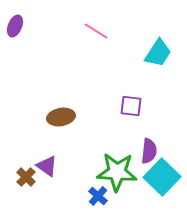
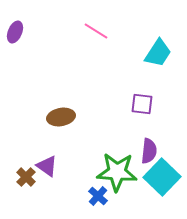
purple ellipse: moved 6 px down
purple square: moved 11 px right, 2 px up
